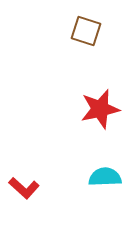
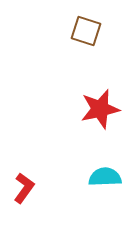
red L-shape: rotated 96 degrees counterclockwise
